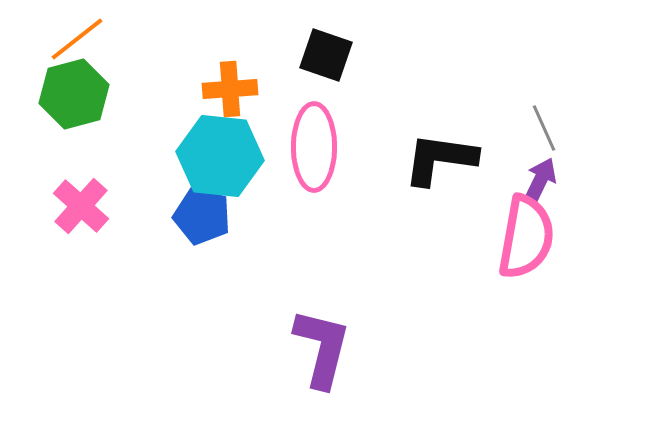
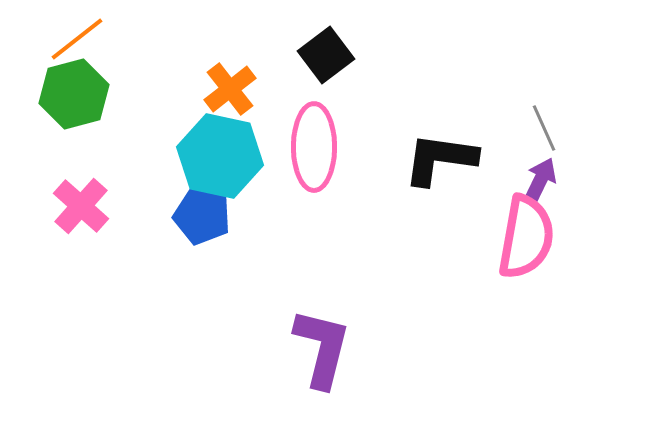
black square: rotated 34 degrees clockwise
orange cross: rotated 34 degrees counterclockwise
cyan hexagon: rotated 6 degrees clockwise
